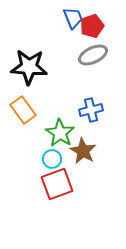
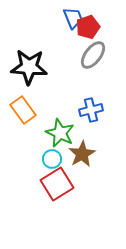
red pentagon: moved 4 px left, 1 px down
gray ellipse: rotated 28 degrees counterclockwise
green star: rotated 8 degrees counterclockwise
brown star: moved 1 px left, 3 px down; rotated 12 degrees clockwise
red square: rotated 12 degrees counterclockwise
